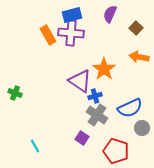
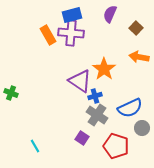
green cross: moved 4 px left
red pentagon: moved 5 px up
